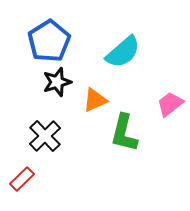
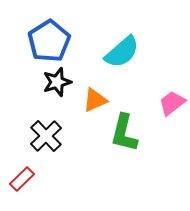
cyan semicircle: moved 1 px left
pink trapezoid: moved 2 px right, 1 px up
black cross: moved 1 px right
